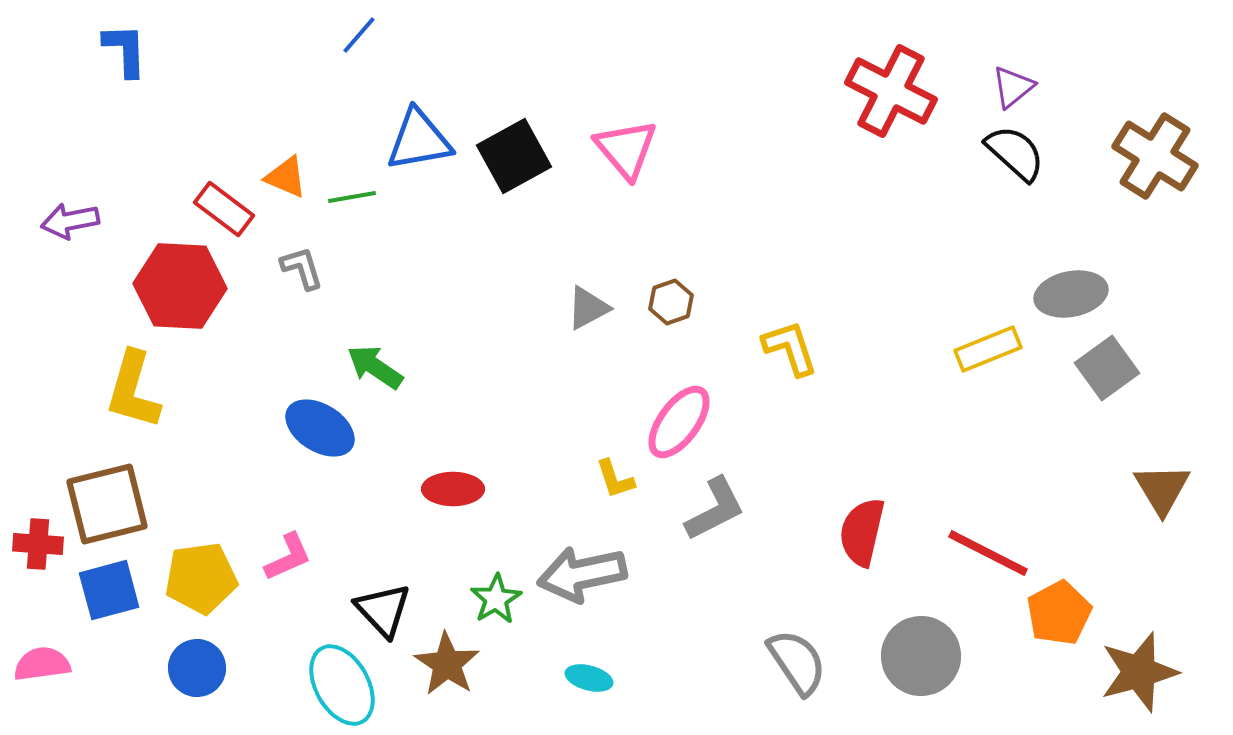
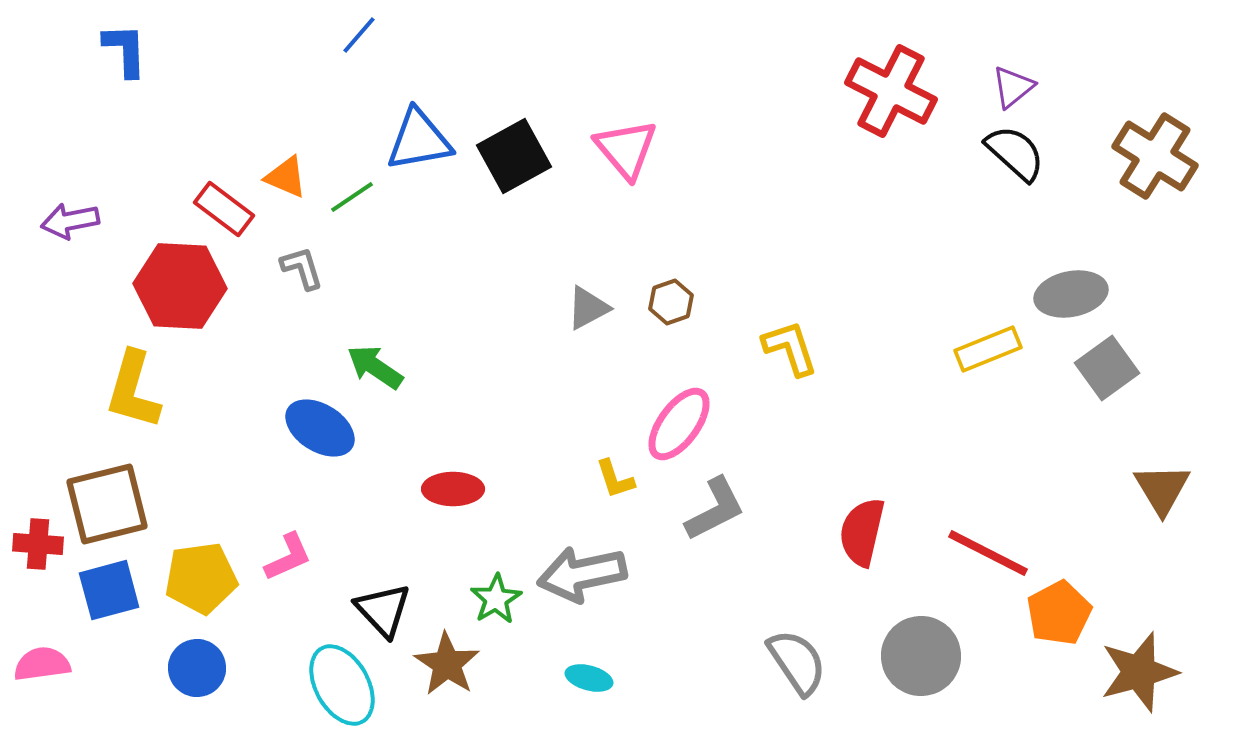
green line at (352, 197): rotated 24 degrees counterclockwise
pink ellipse at (679, 422): moved 2 px down
